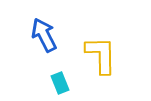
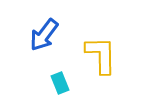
blue arrow: rotated 116 degrees counterclockwise
